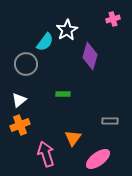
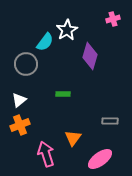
pink ellipse: moved 2 px right
